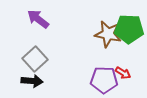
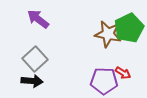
green pentagon: moved 1 px up; rotated 28 degrees counterclockwise
purple pentagon: moved 1 px down
